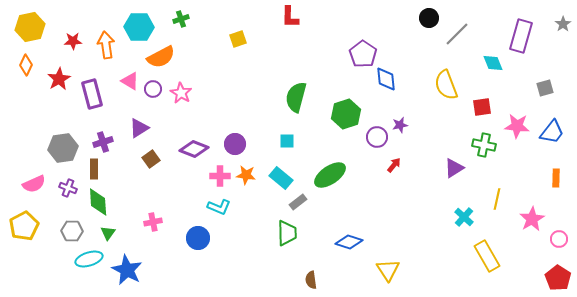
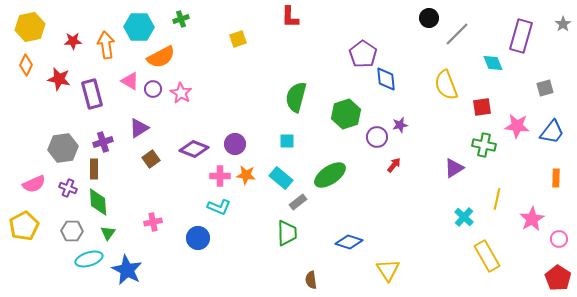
red star at (59, 79): rotated 30 degrees counterclockwise
